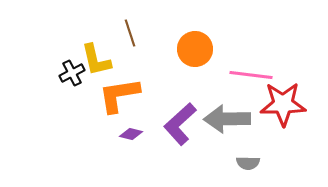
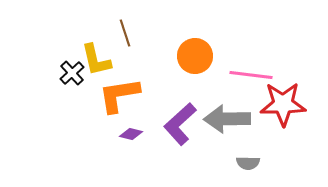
brown line: moved 5 px left
orange circle: moved 7 px down
black cross: rotated 15 degrees counterclockwise
